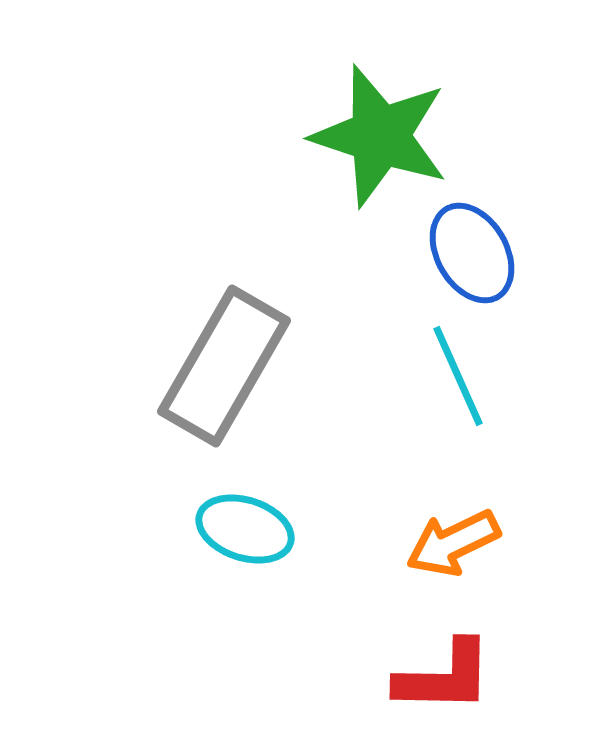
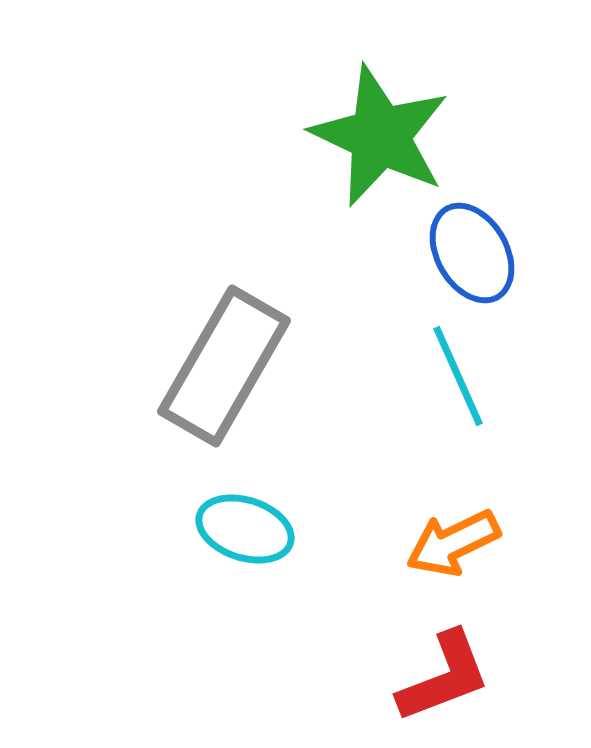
green star: rotated 7 degrees clockwise
red L-shape: rotated 22 degrees counterclockwise
